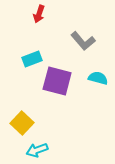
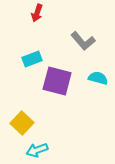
red arrow: moved 2 px left, 1 px up
